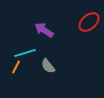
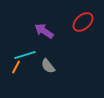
red ellipse: moved 6 px left
purple arrow: moved 1 px down
cyan line: moved 2 px down
